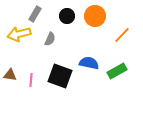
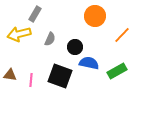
black circle: moved 8 px right, 31 px down
